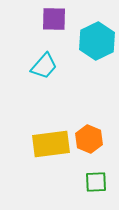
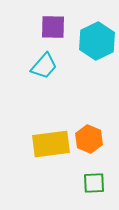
purple square: moved 1 px left, 8 px down
green square: moved 2 px left, 1 px down
